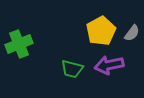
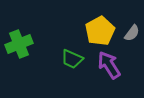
yellow pentagon: moved 1 px left
purple arrow: rotated 68 degrees clockwise
green trapezoid: moved 10 px up; rotated 10 degrees clockwise
